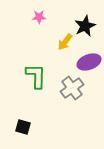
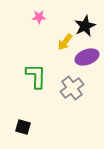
purple ellipse: moved 2 px left, 5 px up
